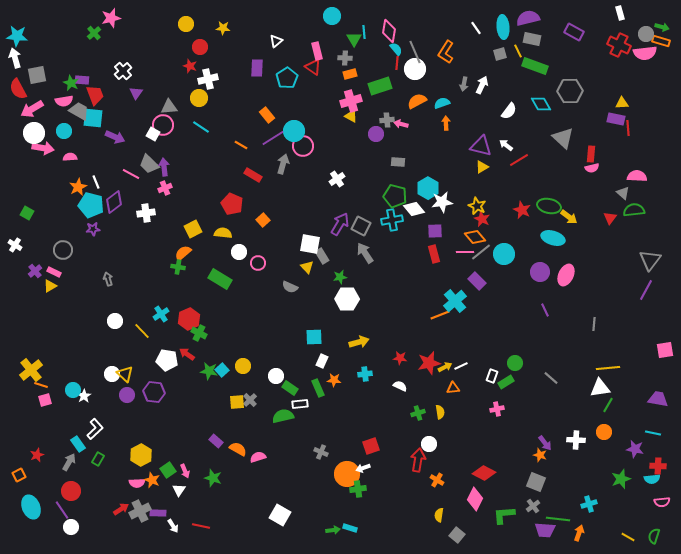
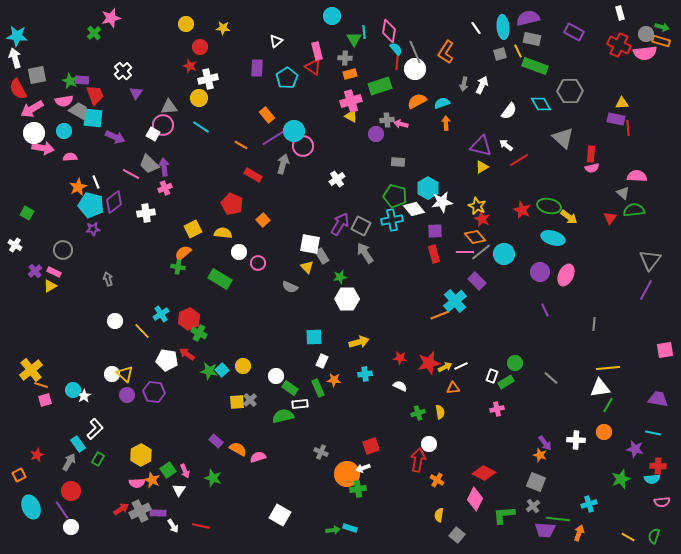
green star at (71, 83): moved 1 px left, 2 px up
